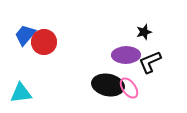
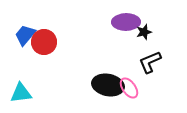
purple ellipse: moved 33 px up
